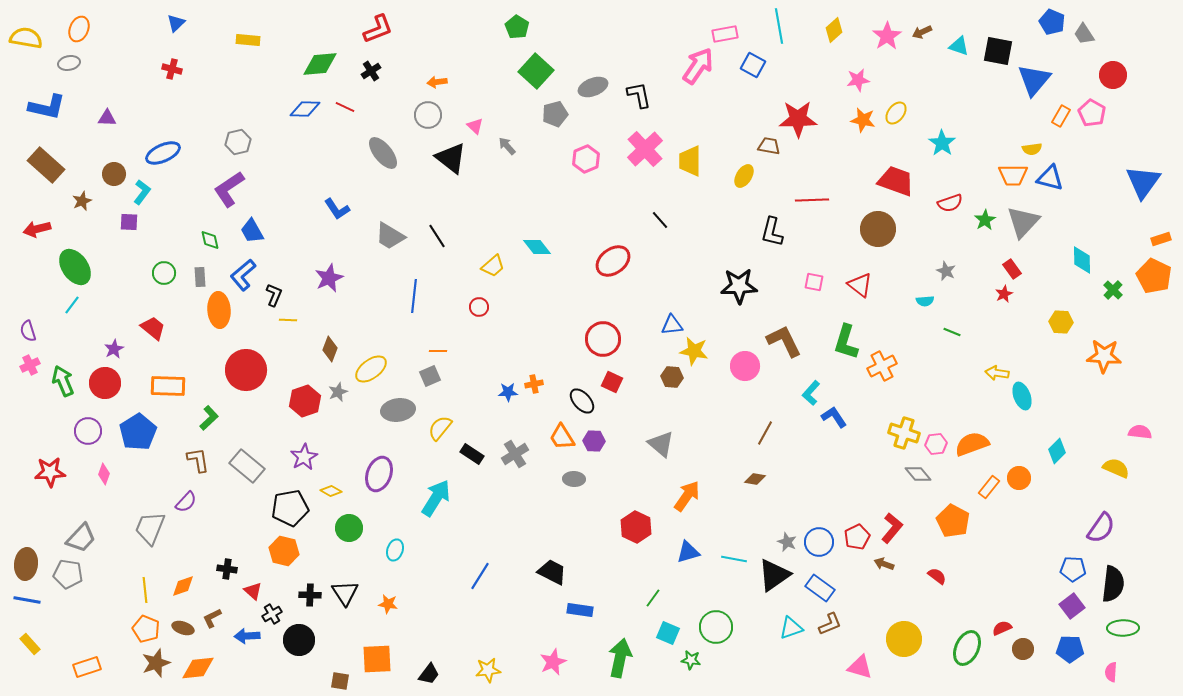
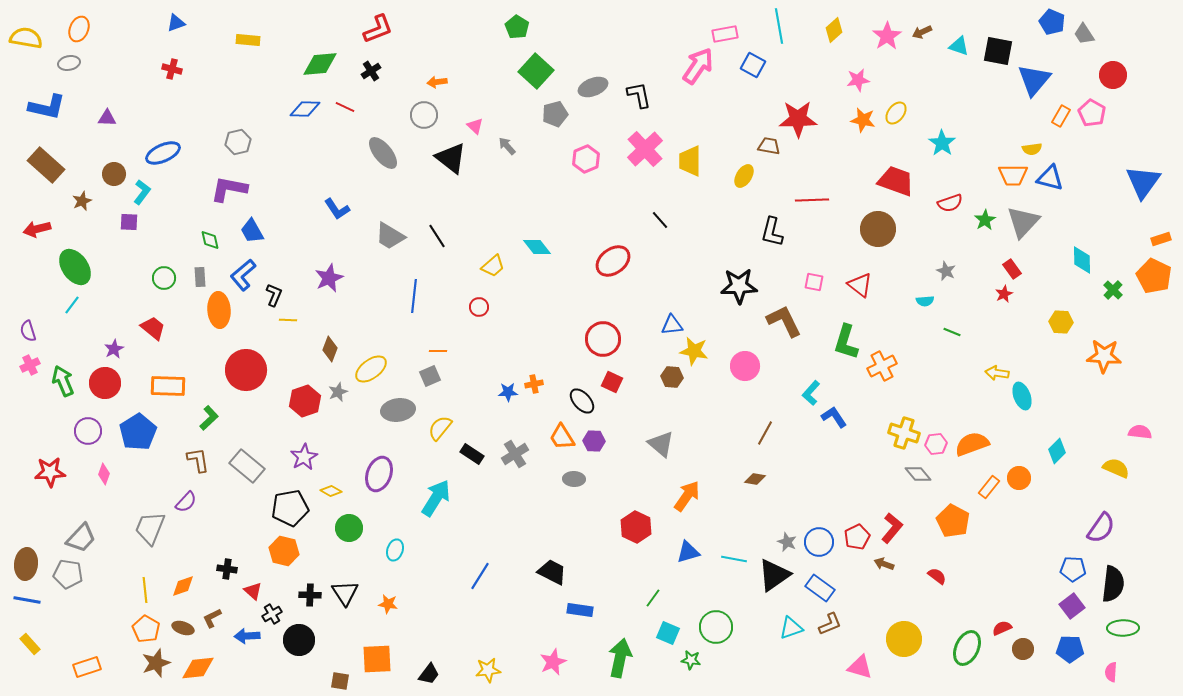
blue triangle at (176, 23): rotated 24 degrees clockwise
gray circle at (428, 115): moved 4 px left
purple L-shape at (229, 189): rotated 45 degrees clockwise
green circle at (164, 273): moved 5 px down
brown L-shape at (784, 341): moved 20 px up
orange pentagon at (146, 629): rotated 8 degrees clockwise
